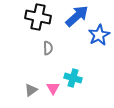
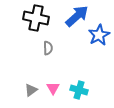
black cross: moved 2 px left, 1 px down
cyan cross: moved 6 px right, 12 px down
